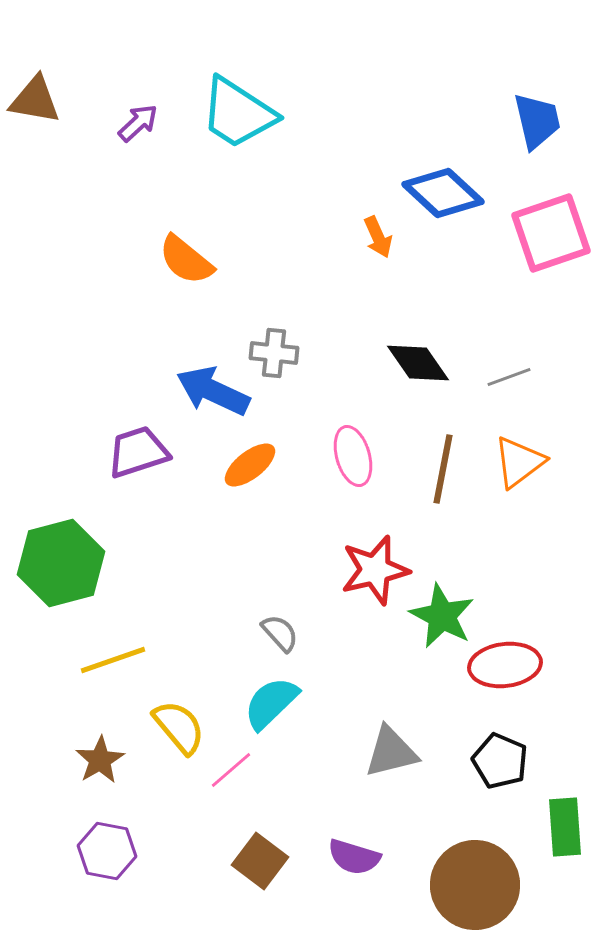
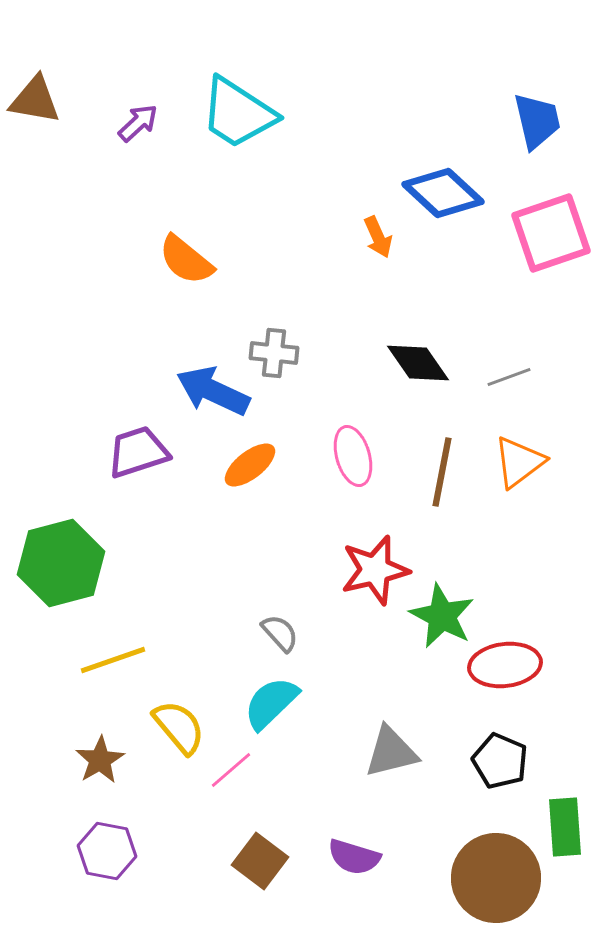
brown line: moved 1 px left, 3 px down
brown circle: moved 21 px right, 7 px up
